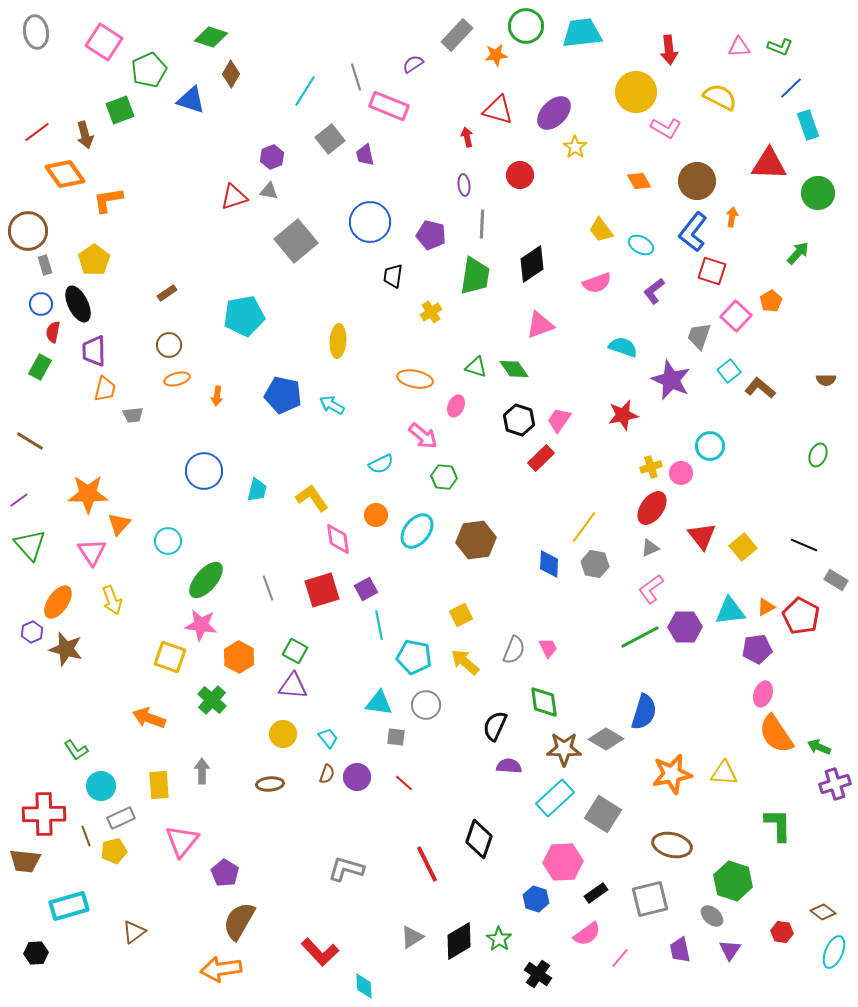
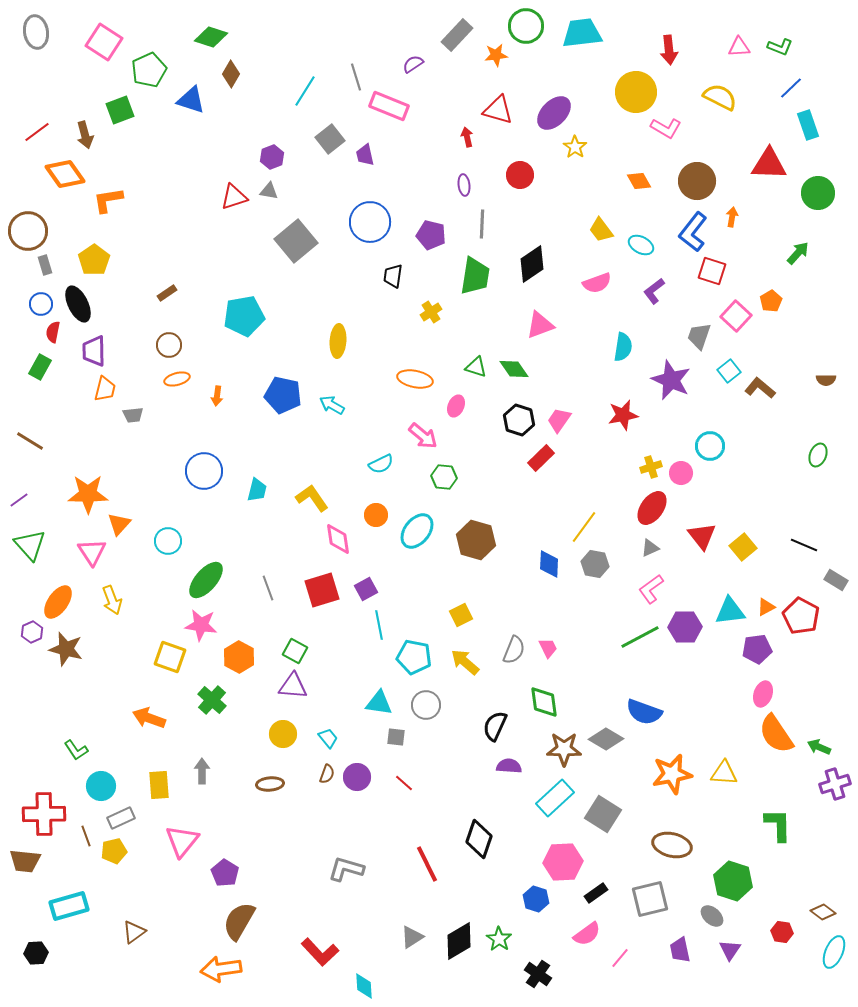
cyan semicircle at (623, 347): rotated 80 degrees clockwise
brown hexagon at (476, 540): rotated 24 degrees clockwise
blue semicircle at (644, 712): rotated 93 degrees clockwise
